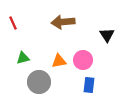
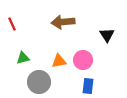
red line: moved 1 px left, 1 px down
blue rectangle: moved 1 px left, 1 px down
